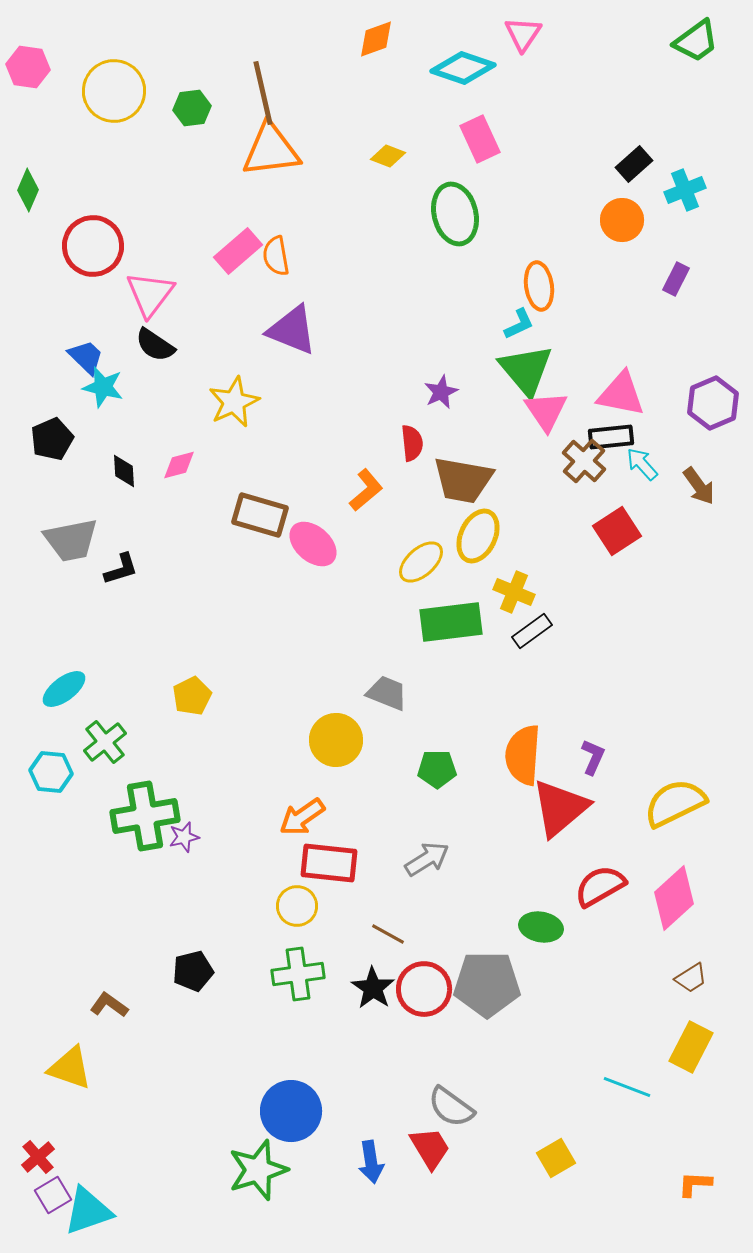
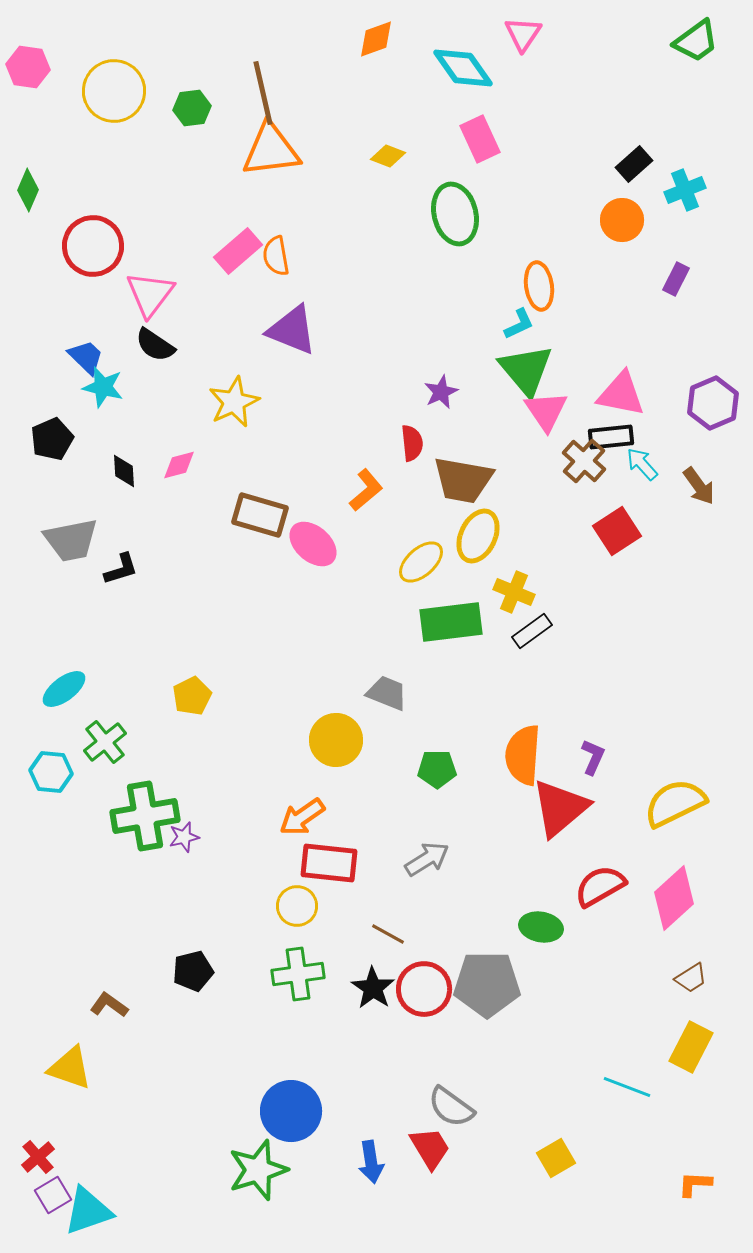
cyan diamond at (463, 68): rotated 36 degrees clockwise
